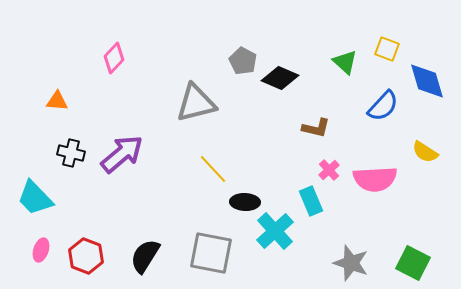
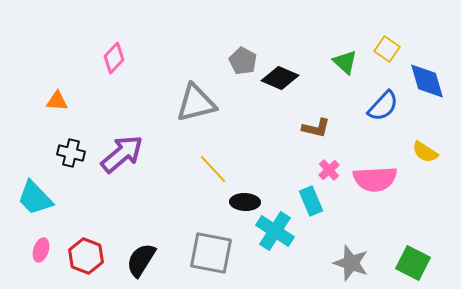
yellow square: rotated 15 degrees clockwise
cyan cross: rotated 15 degrees counterclockwise
black semicircle: moved 4 px left, 4 px down
